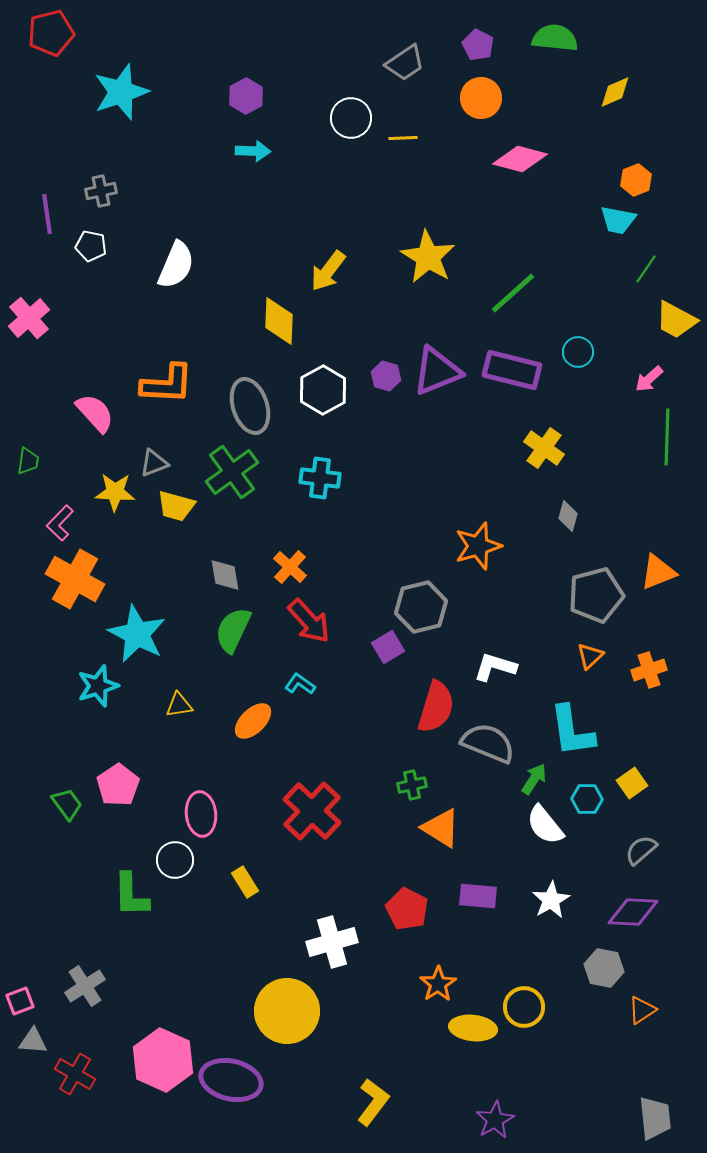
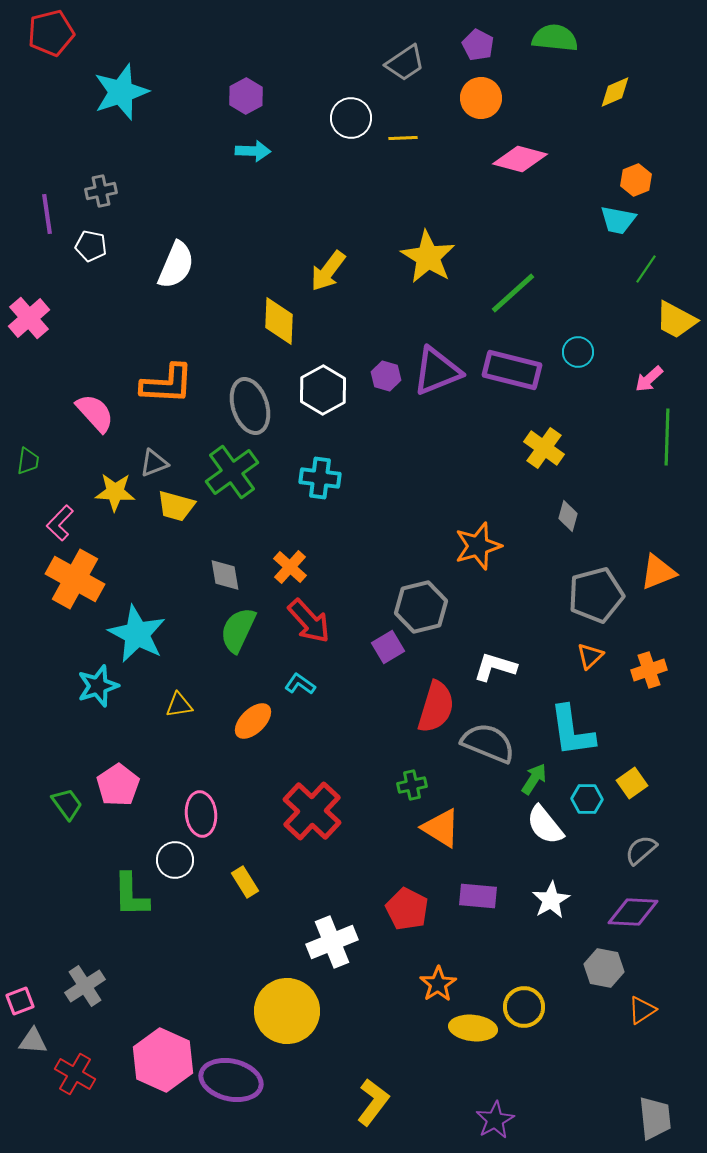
green semicircle at (233, 630): moved 5 px right
white cross at (332, 942): rotated 6 degrees counterclockwise
